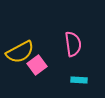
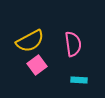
yellow semicircle: moved 10 px right, 11 px up
